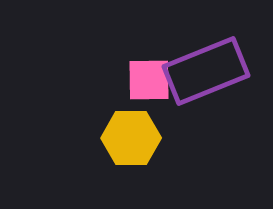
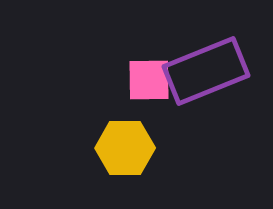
yellow hexagon: moved 6 px left, 10 px down
